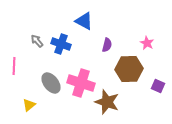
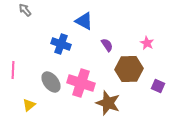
gray arrow: moved 12 px left, 31 px up
purple semicircle: rotated 48 degrees counterclockwise
pink line: moved 1 px left, 4 px down
gray ellipse: moved 1 px up
brown star: moved 1 px right, 1 px down
